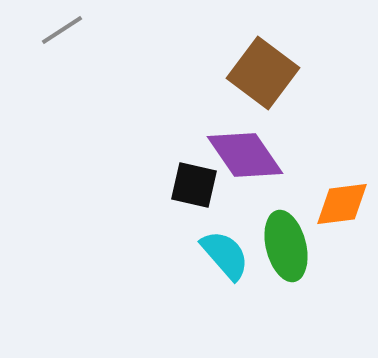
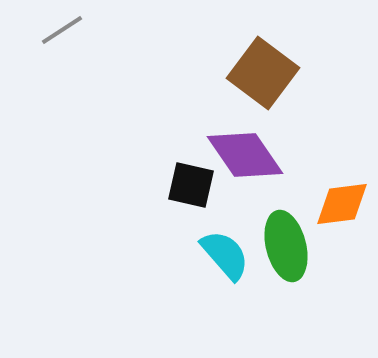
black square: moved 3 px left
